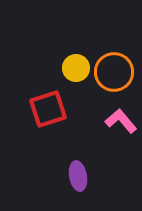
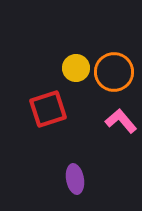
purple ellipse: moved 3 px left, 3 px down
